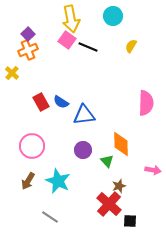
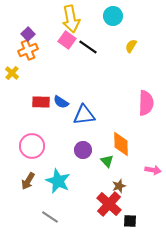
black line: rotated 12 degrees clockwise
red rectangle: rotated 60 degrees counterclockwise
